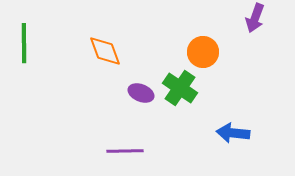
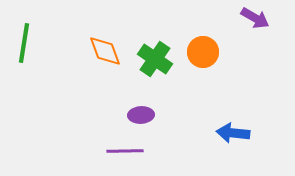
purple arrow: rotated 80 degrees counterclockwise
green line: rotated 9 degrees clockwise
green cross: moved 25 px left, 29 px up
purple ellipse: moved 22 px down; rotated 25 degrees counterclockwise
